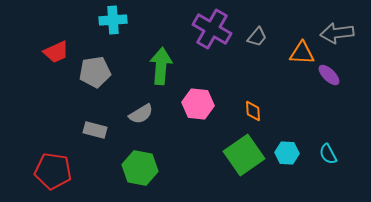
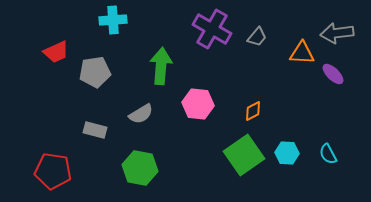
purple ellipse: moved 4 px right, 1 px up
orange diamond: rotated 65 degrees clockwise
